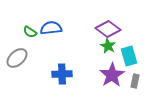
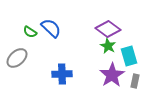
blue semicircle: rotated 50 degrees clockwise
